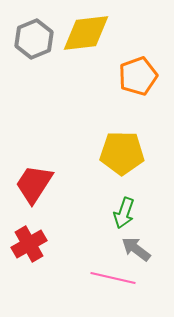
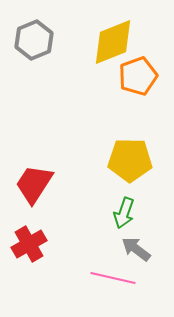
yellow diamond: moved 27 px right, 9 px down; rotated 15 degrees counterclockwise
gray hexagon: moved 1 px down
yellow pentagon: moved 8 px right, 7 px down
